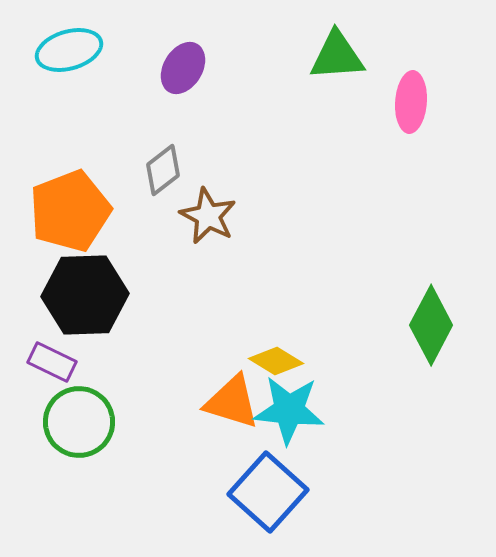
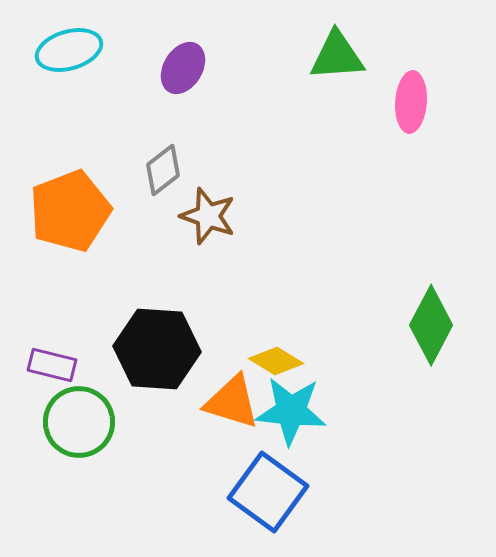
brown star: rotated 8 degrees counterclockwise
black hexagon: moved 72 px right, 54 px down; rotated 6 degrees clockwise
purple rectangle: moved 3 px down; rotated 12 degrees counterclockwise
cyan star: moved 2 px right, 1 px down
blue square: rotated 6 degrees counterclockwise
